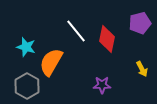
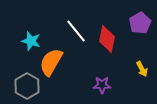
purple pentagon: rotated 15 degrees counterclockwise
cyan star: moved 5 px right, 6 px up
